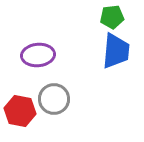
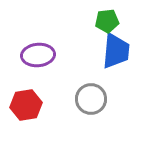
green pentagon: moved 5 px left, 4 px down
gray circle: moved 37 px right
red hexagon: moved 6 px right, 6 px up; rotated 20 degrees counterclockwise
